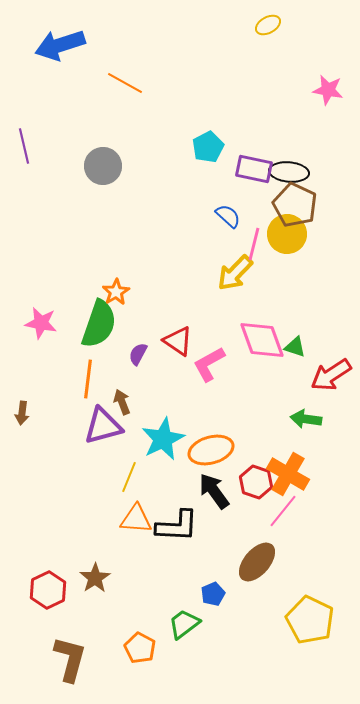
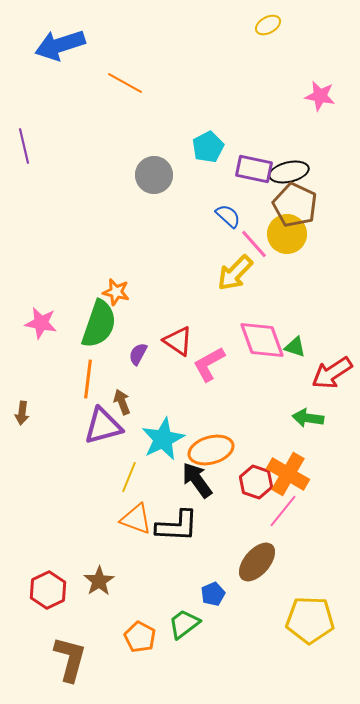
pink star at (328, 90): moved 8 px left, 6 px down
gray circle at (103, 166): moved 51 px right, 9 px down
black ellipse at (289, 172): rotated 18 degrees counterclockwise
pink line at (254, 244): rotated 56 degrees counterclockwise
orange star at (116, 292): rotated 28 degrees counterclockwise
red arrow at (331, 375): moved 1 px right, 2 px up
green arrow at (306, 419): moved 2 px right, 1 px up
black arrow at (214, 491): moved 17 px left, 11 px up
orange triangle at (136, 519): rotated 16 degrees clockwise
brown star at (95, 578): moved 4 px right, 3 px down
yellow pentagon at (310, 620): rotated 24 degrees counterclockwise
orange pentagon at (140, 648): moved 11 px up
